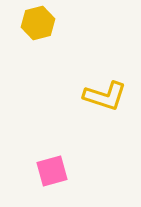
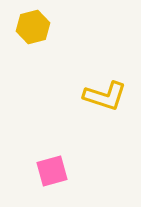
yellow hexagon: moved 5 px left, 4 px down
